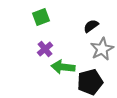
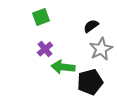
gray star: moved 1 px left
